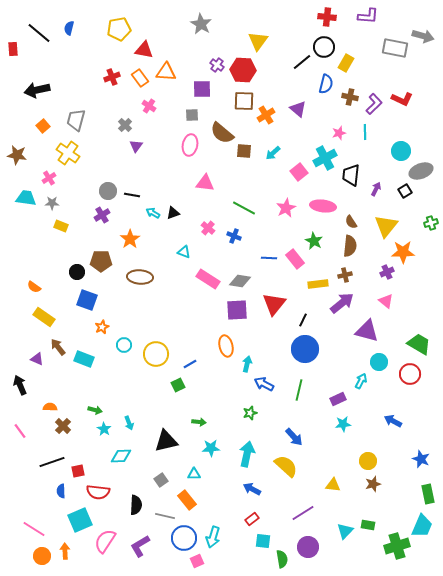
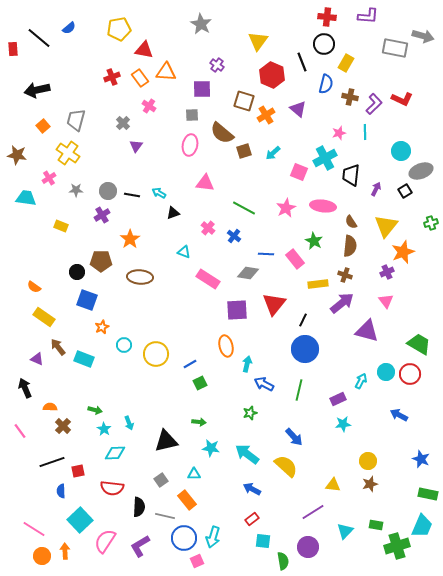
blue semicircle at (69, 28): rotated 144 degrees counterclockwise
black line at (39, 33): moved 5 px down
black circle at (324, 47): moved 3 px up
black line at (302, 62): rotated 72 degrees counterclockwise
red hexagon at (243, 70): moved 29 px right, 5 px down; rotated 20 degrees clockwise
brown square at (244, 101): rotated 15 degrees clockwise
gray cross at (125, 125): moved 2 px left, 2 px up
brown square at (244, 151): rotated 21 degrees counterclockwise
pink square at (299, 172): rotated 30 degrees counterclockwise
gray star at (52, 203): moved 24 px right, 13 px up
cyan arrow at (153, 213): moved 6 px right, 20 px up
blue cross at (234, 236): rotated 16 degrees clockwise
orange star at (403, 252): rotated 20 degrees counterclockwise
blue line at (269, 258): moved 3 px left, 4 px up
brown cross at (345, 275): rotated 32 degrees clockwise
gray diamond at (240, 281): moved 8 px right, 8 px up
pink triangle at (386, 301): rotated 14 degrees clockwise
cyan circle at (379, 362): moved 7 px right, 10 px down
black arrow at (20, 385): moved 5 px right, 3 px down
green square at (178, 385): moved 22 px right, 2 px up
blue arrow at (393, 421): moved 6 px right, 6 px up
cyan star at (211, 448): rotated 12 degrees clockwise
cyan arrow at (247, 454): rotated 65 degrees counterclockwise
cyan diamond at (121, 456): moved 6 px left, 3 px up
brown star at (373, 484): moved 3 px left
red semicircle at (98, 492): moved 14 px right, 4 px up
green rectangle at (428, 494): rotated 66 degrees counterclockwise
black semicircle at (136, 505): moved 3 px right, 2 px down
purple line at (303, 513): moved 10 px right, 1 px up
cyan square at (80, 520): rotated 20 degrees counterclockwise
green rectangle at (368, 525): moved 8 px right
green semicircle at (282, 559): moved 1 px right, 2 px down
